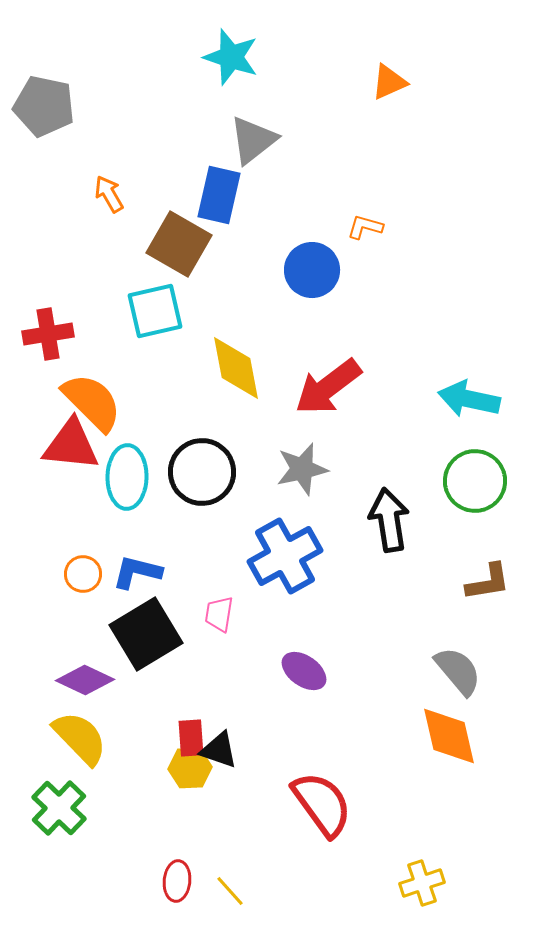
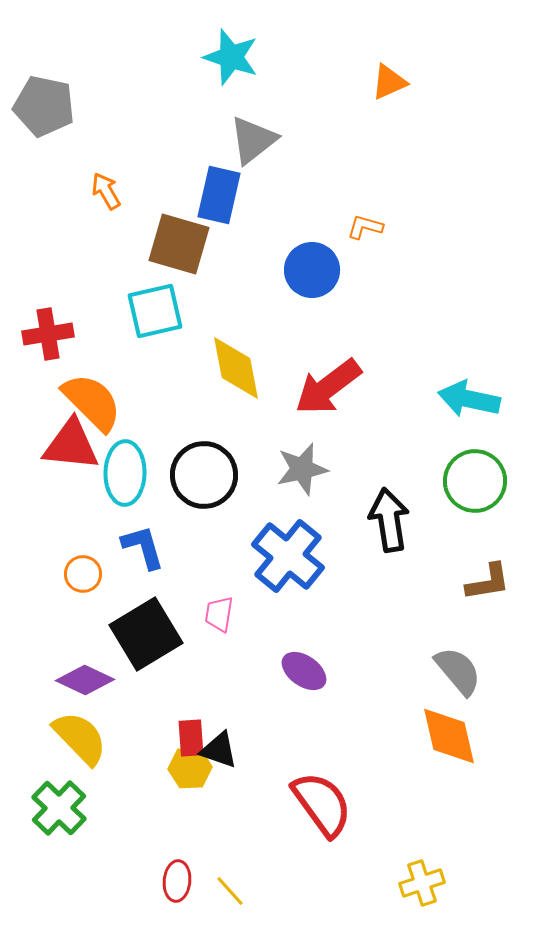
orange arrow: moved 3 px left, 3 px up
brown square: rotated 14 degrees counterclockwise
black circle: moved 2 px right, 3 px down
cyan ellipse: moved 2 px left, 4 px up
blue cross: moved 3 px right; rotated 22 degrees counterclockwise
blue L-shape: moved 6 px right, 25 px up; rotated 60 degrees clockwise
